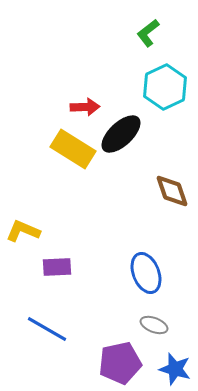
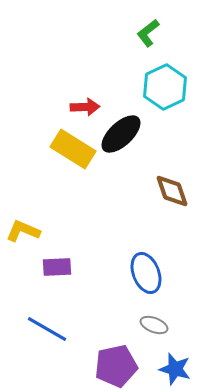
purple pentagon: moved 4 px left, 3 px down
